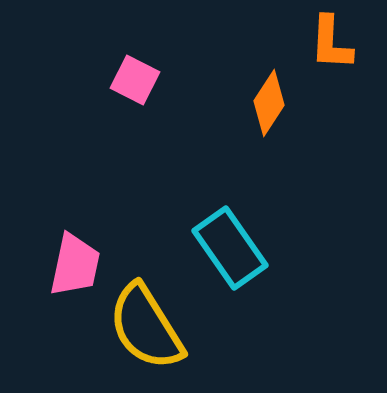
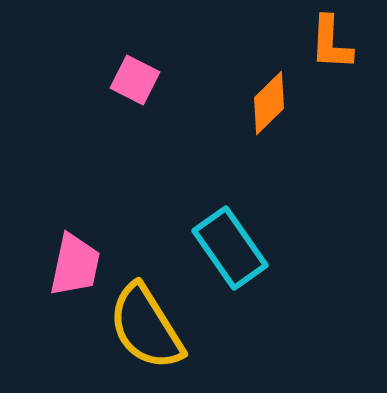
orange diamond: rotated 12 degrees clockwise
